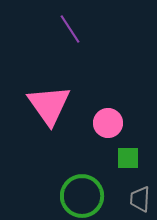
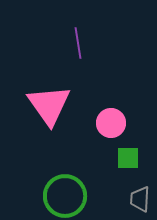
purple line: moved 8 px right, 14 px down; rotated 24 degrees clockwise
pink circle: moved 3 px right
green circle: moved 17 px left
